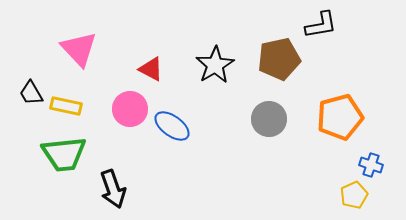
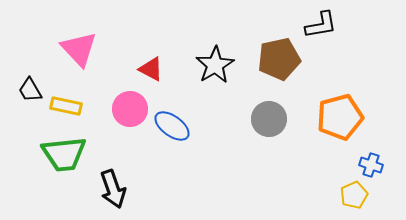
black trapezoid: moved 1 px left, 3 px up
